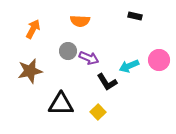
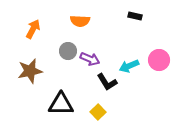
purple arrow: moved 1 px right, 1 px down
